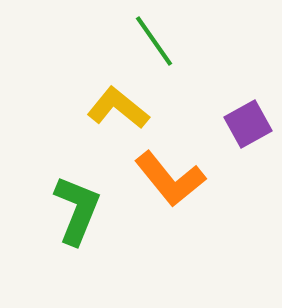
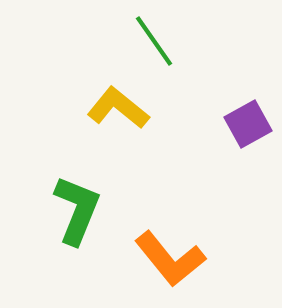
orange L-shape: moved 80 px down
